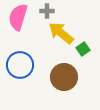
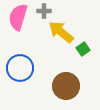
gray cross: moved 3 px left
yellow arrow: moved 1 px up
blue circle: moved 3 px down
brown circle: moved 2 px right, 9 px down
